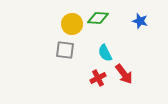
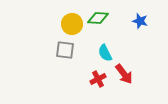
red cross: moved 1 px down
